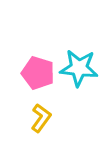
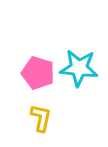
yellow L-shape: rotated 24 degrees counterclockwise
